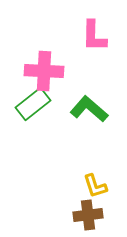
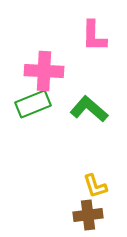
green rectangle: rotated 16 degrees clockwise
